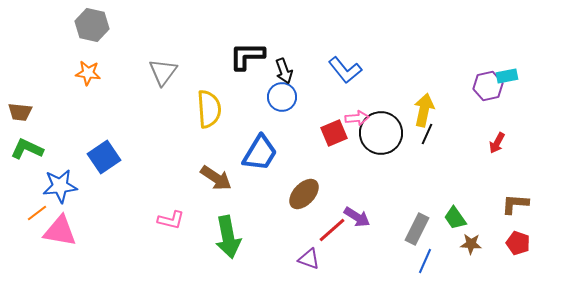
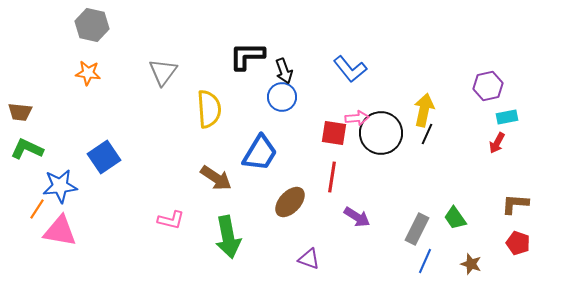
blue L-shape: moved 5 px right, 1 px up
cyan rectangle: moved 41 px down
red square: rotated 32 degrees clockwise
brown ellipse: moved 14 px left, 8 px down
orange line: moved 4 px up; rotated 20 degrees counterclockwise
red line: moved 53 px up; rotated 40 degrees counterclockwise
brown star: moved 20 px down; rotated 15 degrees clockwise
